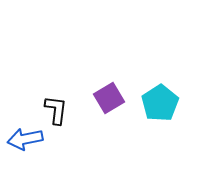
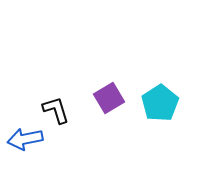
black L-shape: rotated 24 degrees counterclockwise
